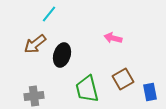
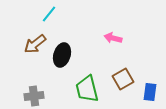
blue rectangle: rotated 18 degrees clockwise
